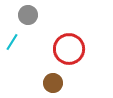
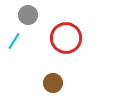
cyan line: moved 2 px right, 1 px up
red circle: moved 3 px left, 11 px up
